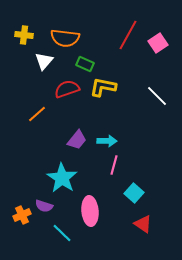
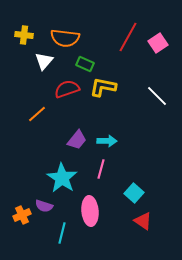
red line: moved 2 px down
pink line: moved 13 px left, 4 px down
red triangle: moved 3 px up
cyan line: rotated 60 degrees clockwise
